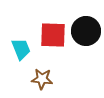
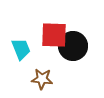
black circle: moved 13 px left, 15 px down
red square: moved 1 px right
